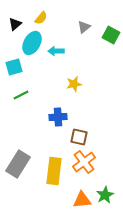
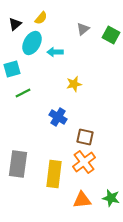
gray triangle: moved 1 px left, 2 px down
cyan arrow: moved 1 px left, 1 px down
cyan square: moved 2 px left, 2 px down
green line: moved 2 px right, 2 px up
blue cross: rotated 36 degrees clockwise
brown square: moved 6 px right
gray rectangle: rotated 24 degrees counterclockwise
yellow rectangle: moved 3 px down
green star: moved 6 px right, 3 px down; rotated 30 degrees counterclockwise
